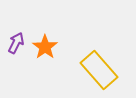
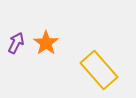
orange star: moved 1 px right, 4 px up
